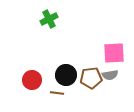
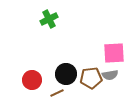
black circle: moved 1 px up
brown line: rotated 32 degrees counterclockwise
